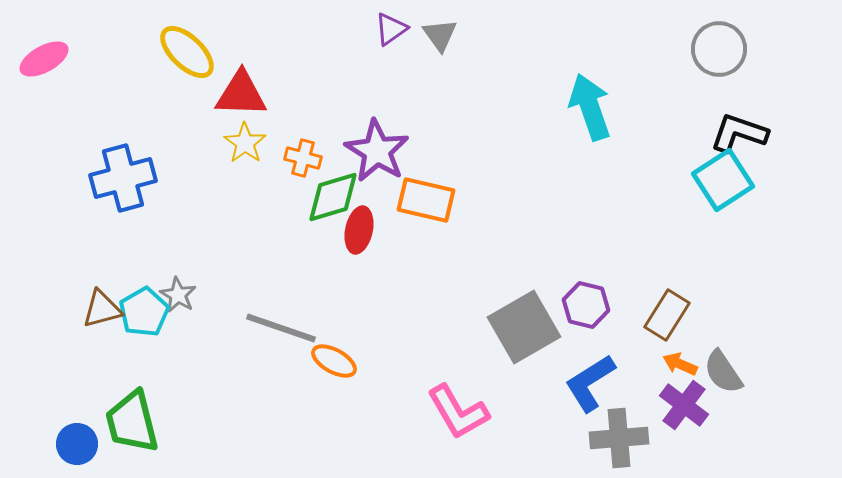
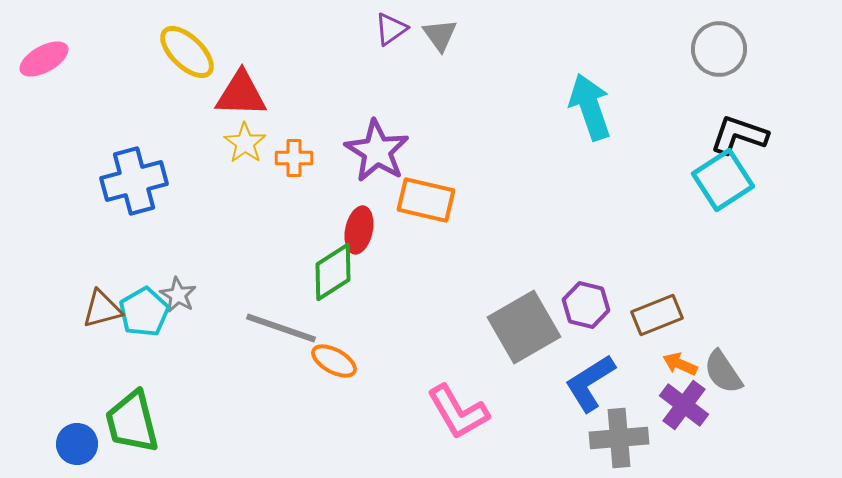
black L-shape: moved 2 px down
orange cross: moved 9 px left; rotated 15 degrees counterclockwise
blue cross: moved 11 px right, 3 px down
green diamond: moved 75 px down; rotated 16 degrees counterclockwise
brown rectangle: moved 10 px left; rotated 36 degrees clockwise
